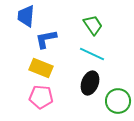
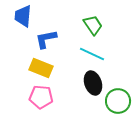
blue trapezoid: moved 3 px left
black ellipse: moved 3 px right; rotated 40 degrees counterclockwise
